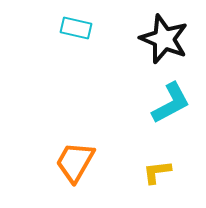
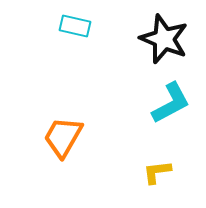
cyan rectangle: moved 1 px left, 2 px up
orange trapezoid: moved 12 px left, 25 px up
